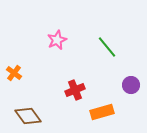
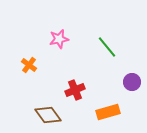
pink star: moved 2 px right, 1 px up; rotated 12 degrees clockwise
orange cross: moved 15 px right, 8 px up
purple circle: moved 1 px right, 3 px up
orange rectangle: moved 6 px right
brown diamond: moved 20 px right, 1 px up
